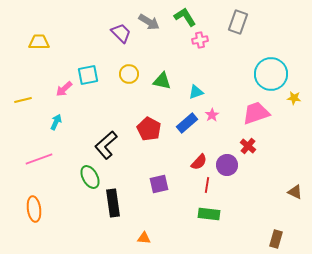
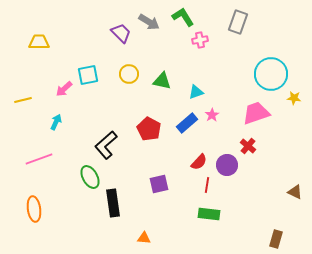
green L-shape: moved 2 px left
